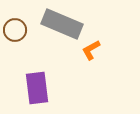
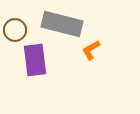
gray rectangle: rotated 9 degrees counterclockwise
purple rectangle: moved 2 px left, 28 px up
